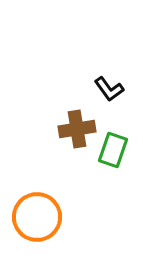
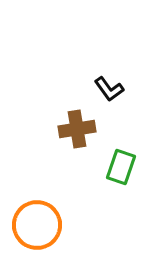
green rectangle: moved 8 px right, 17 px down
orange circle: moved 8 px down
